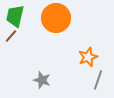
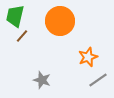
orange circle: moved 4 px right, 3 px down
brown line: moved 11 px right
gray line: rotated 36 degrees clockwise
